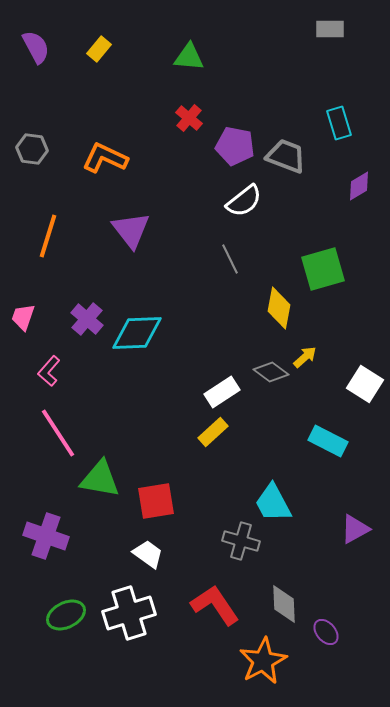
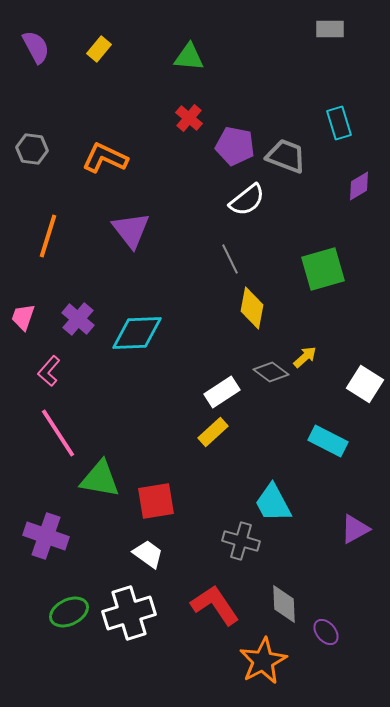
white semicircle at (244, 201): moved 3 px right, 1 px up
yellow diamond at (279, 308): moved 27 px left
purple cross at (87, 319): moved 9 px left
green ellipse at (66, 615): moved 3 px right, 3 px up
